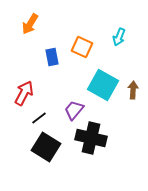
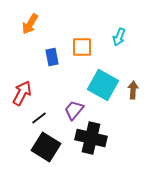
orange square: rotated 25 degrees counterclockwise
red arrow: moved 2 px left
